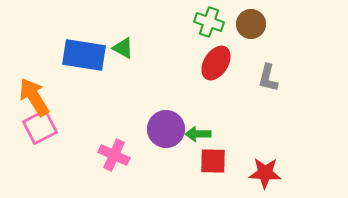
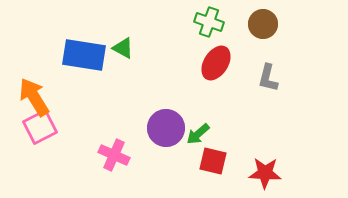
brown circle: moved 12 px right
purple circle: moved 1 px up
green arrow: rotated 40 degrees counterclockwise
red square: rotated 12 degrees clockwise
